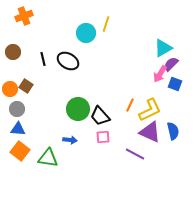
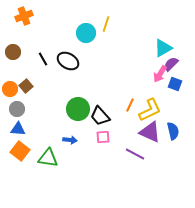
black line: rotated 16 degrees counterclockwise
brown square: rotated 16 degrees clockwise
